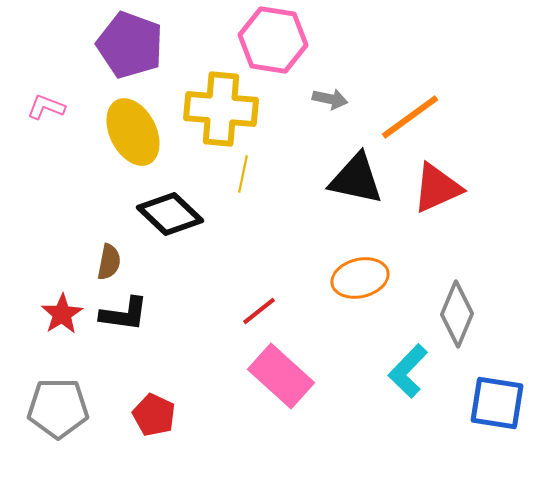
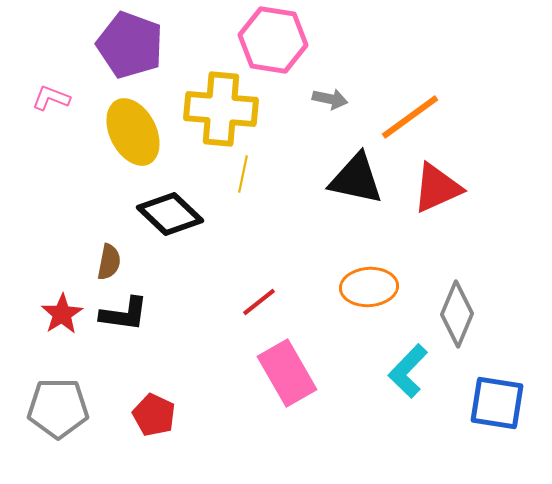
pink L-shape: moved 5 px right, 9 px up
orange ellipse: moved 9 px right, 9 px down; rotated 10 degrees clockwise
red line: moved 9 px up
pink rectangle: moved 6 px right, 3 px up; rotated 18 degrees clockwise
